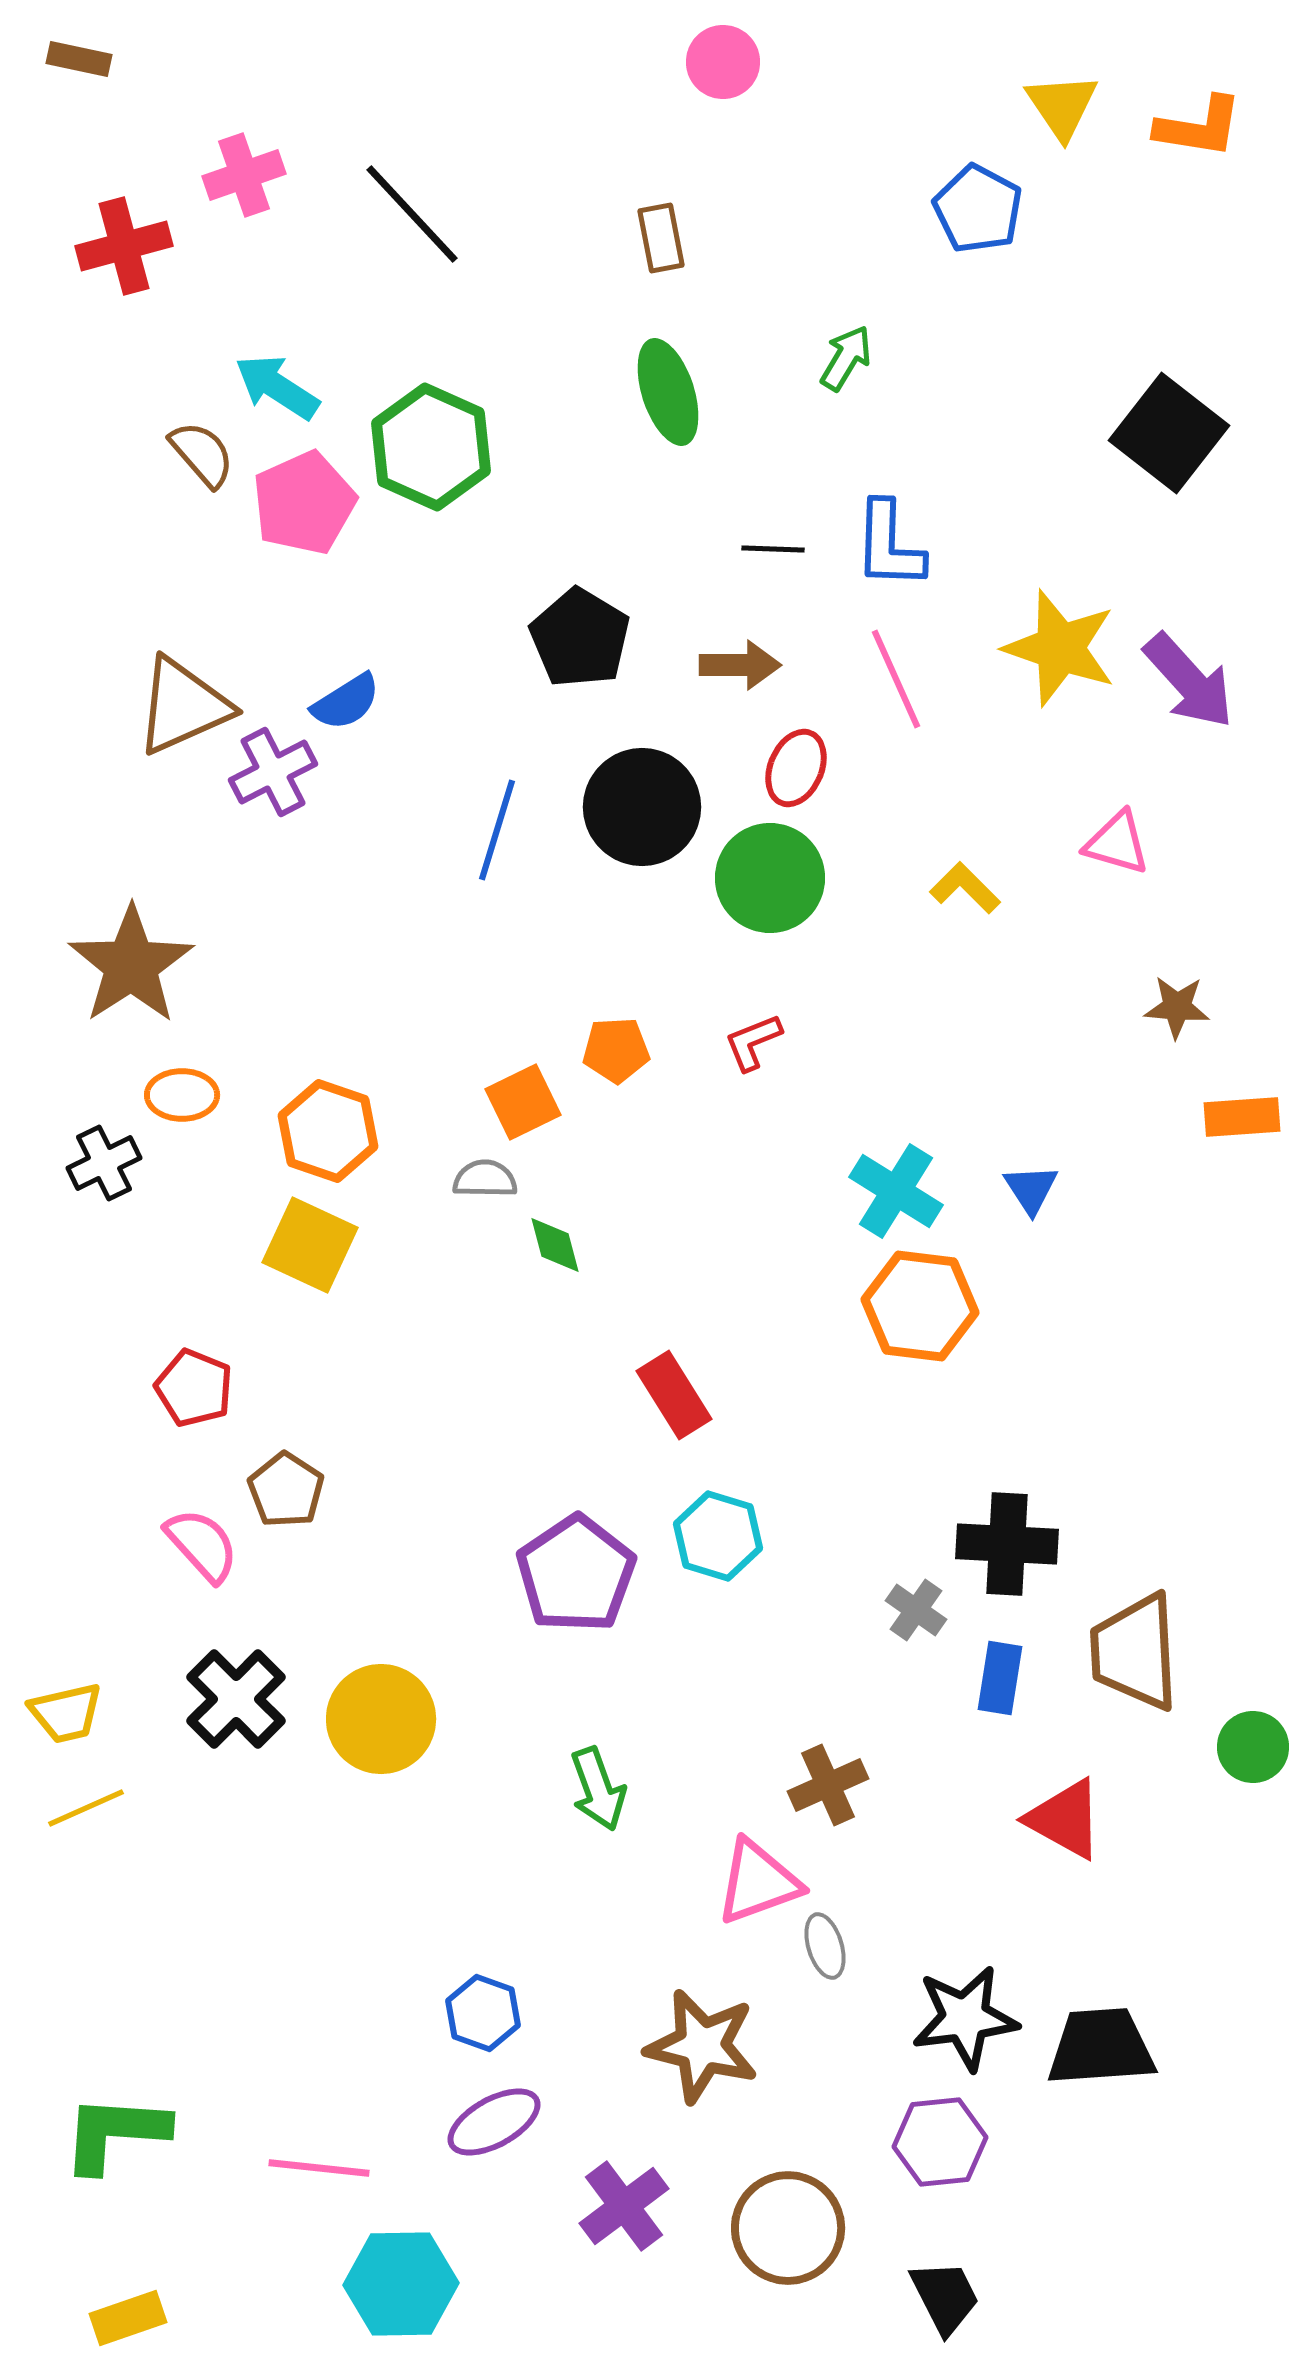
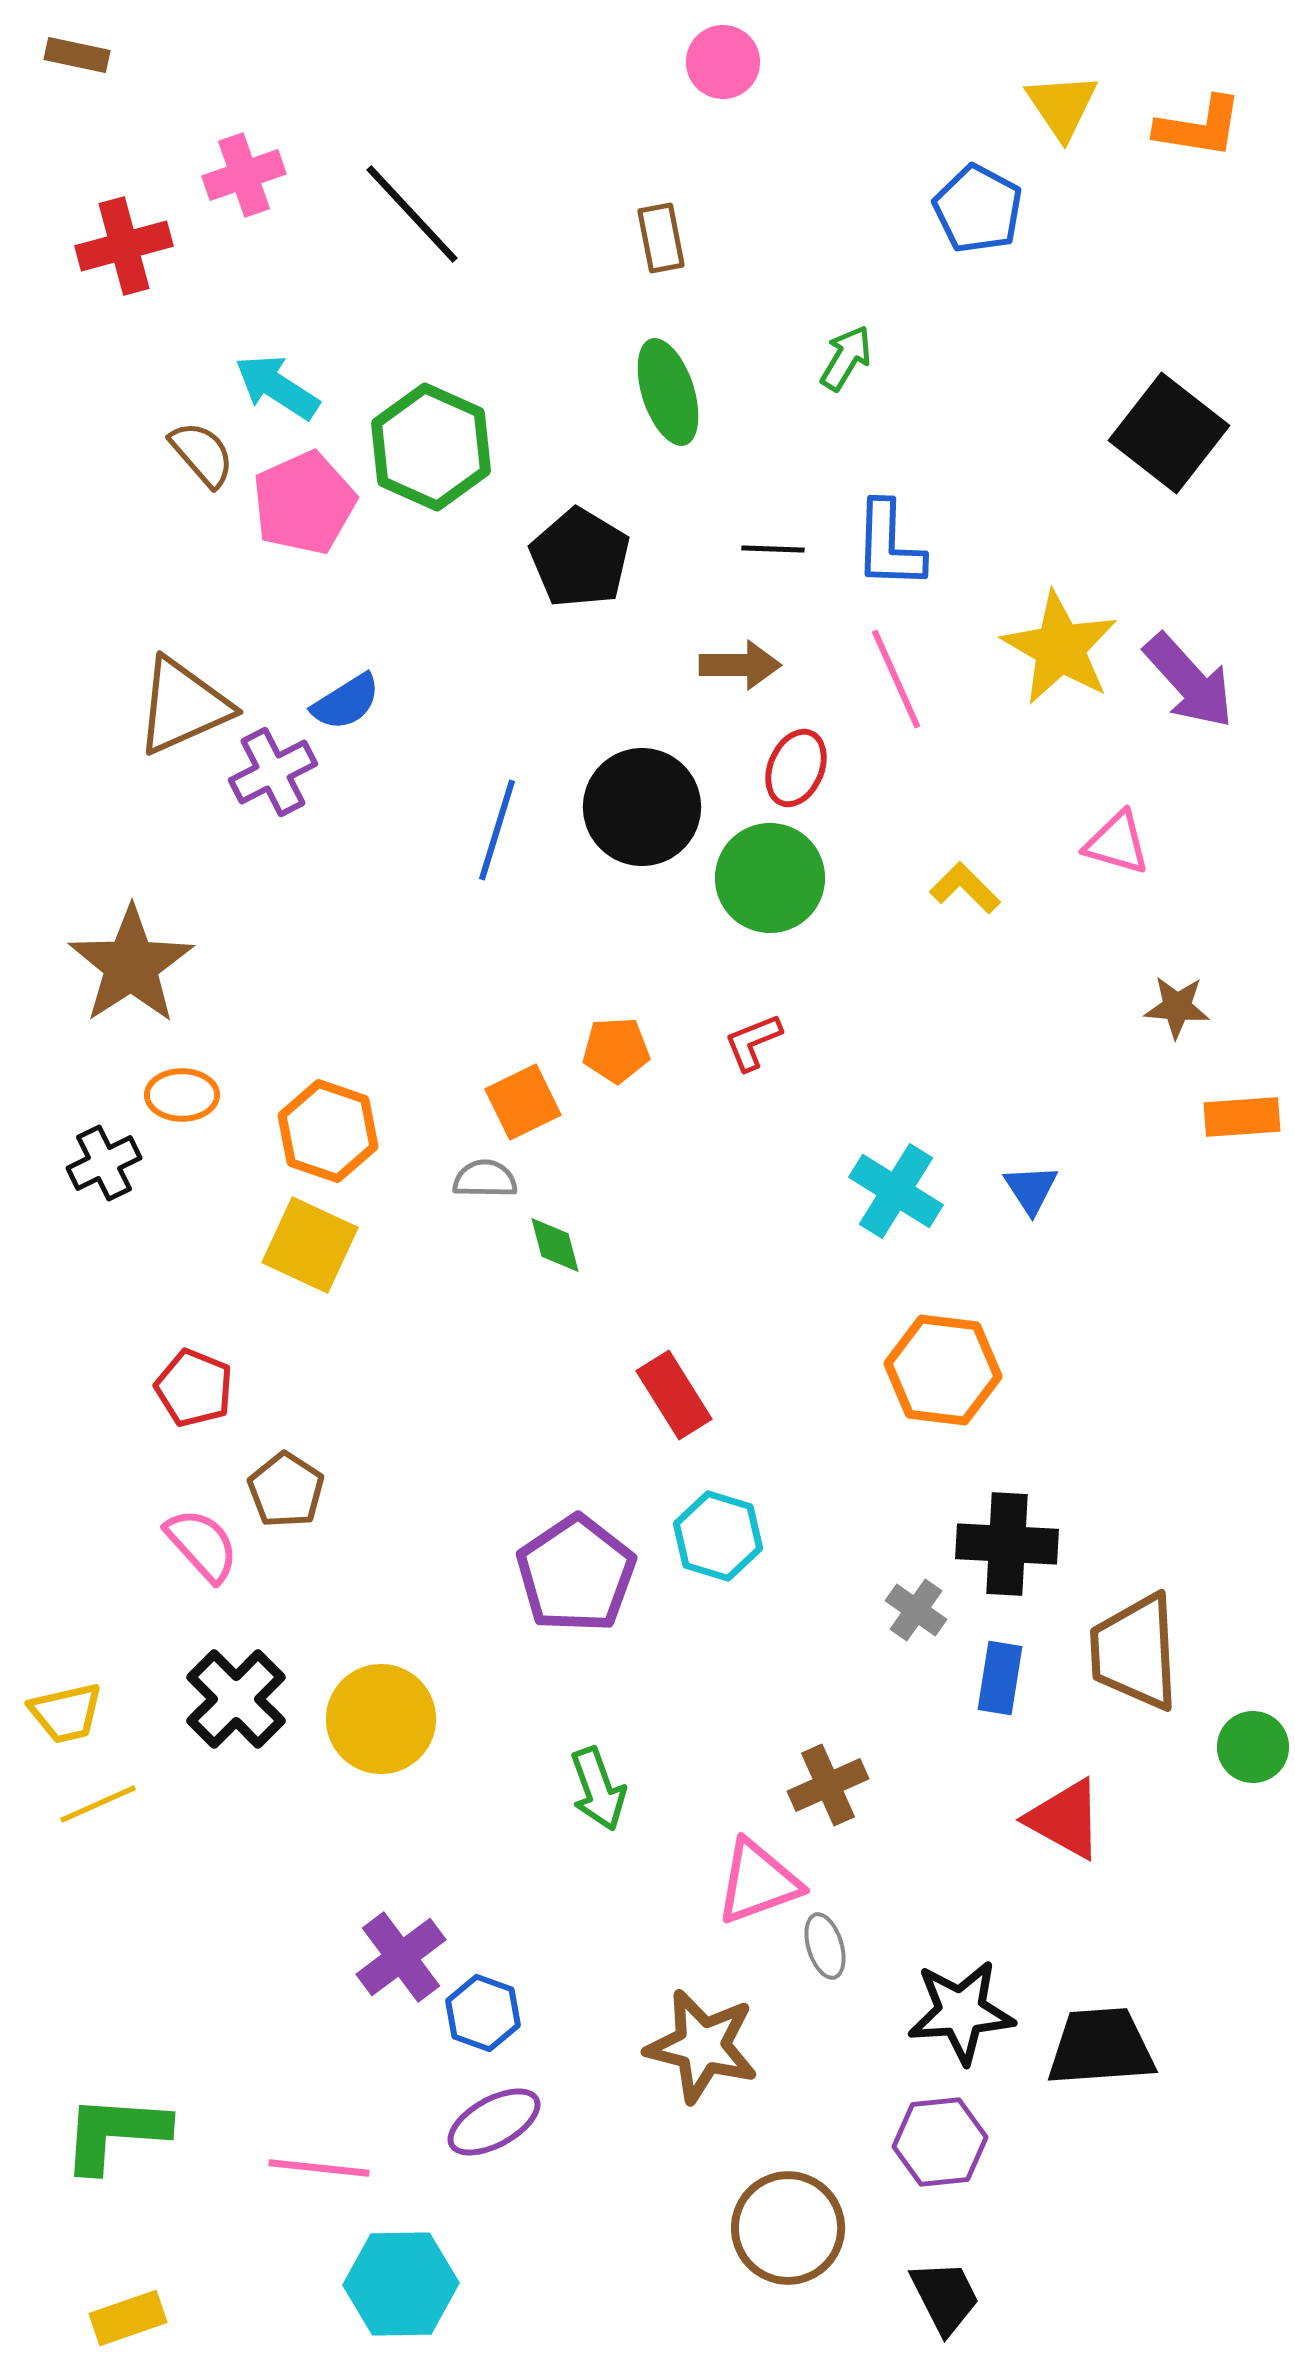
brown rectangle at (79, 59): moved 2 px left, 4 px up
black pentagon at (580, 638): moved 80 px up
yellow star at (1060, 648): rotated 11 degrees clockwise
orange hexagon at (920, 1306): moved 23 px right, 64 px down
yellow line at (86, 1808): moved 12 px right, 4 px up
black star at (965, 2018): moved 4 px left, 6 px up; rotated 3 degrees clockwise
purple cross at (624, 2206): moved 223 px left, 249 px up
